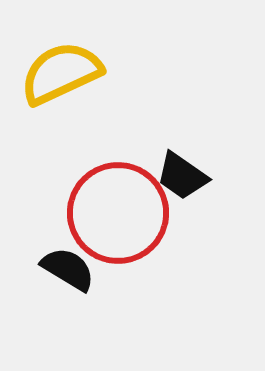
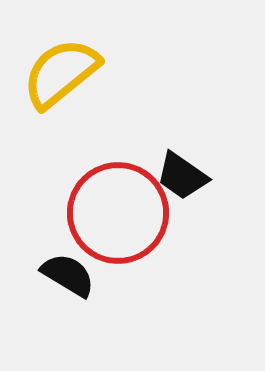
yellow semicircle: rotated 14 degrees counterclockwise
black semicircle: moved 6 px down
